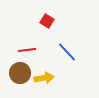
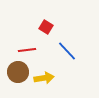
red square: moved 1 px left, 6 px down
blue line: moved 1 px up
brown circle: moved 2 px left, 1 px up
